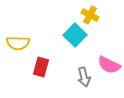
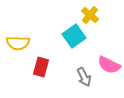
yellow cross: rotated 12 degrees clockwise
cyan square: moved 1 px left, 1 px down; rotated 10 degrees clockwise
gray arrow: rotated 12 degrees counterclockwise
